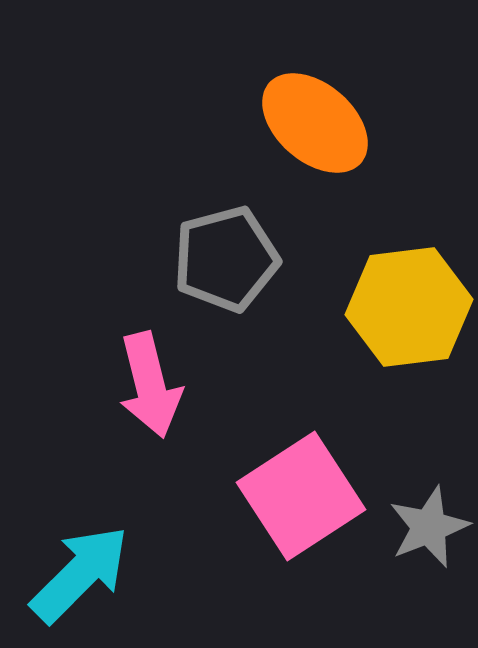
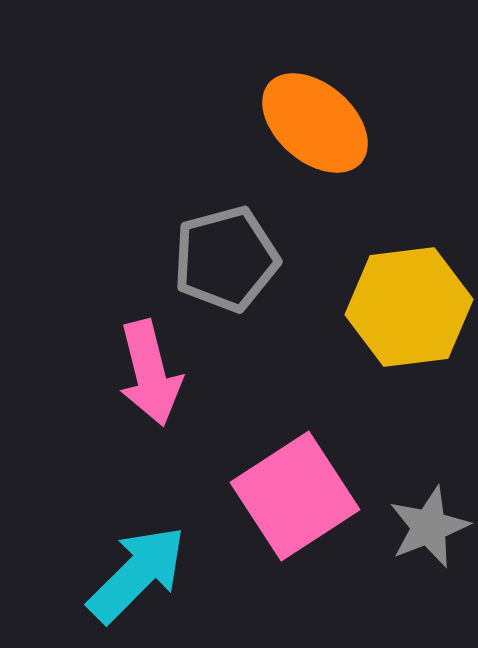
pink arrow: moved 12 px up
pink square: moved 6 px left
cyan arrow: moved 57 px right
